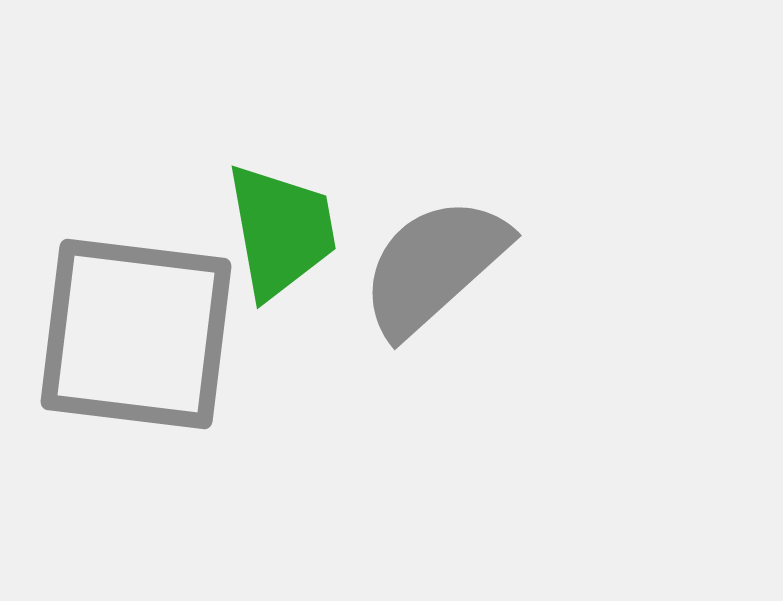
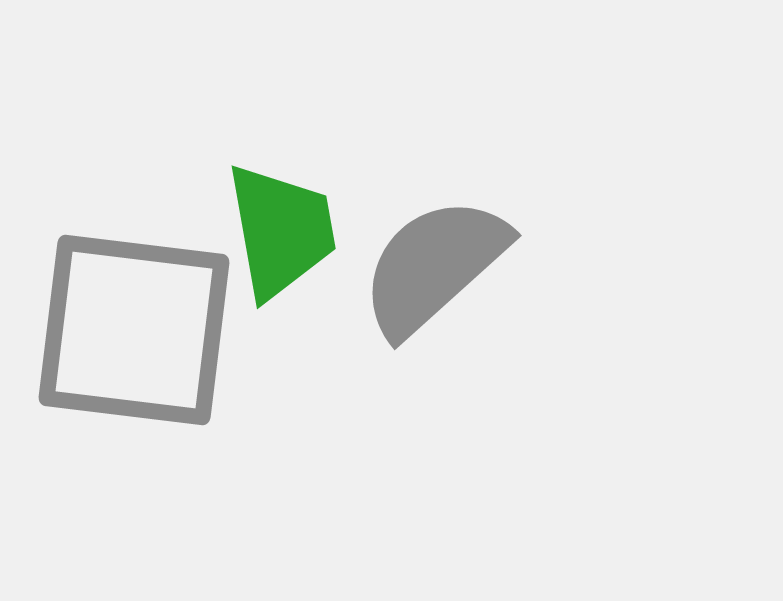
gray square: moved 2 px left, 4 px up
